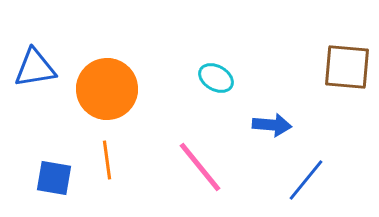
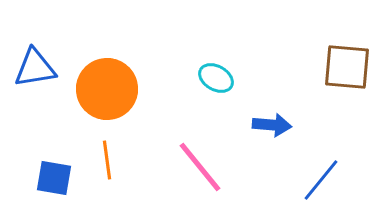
blue line: moved 15 px right
